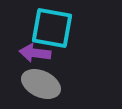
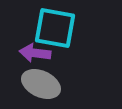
cyan square: moved 3 px right
